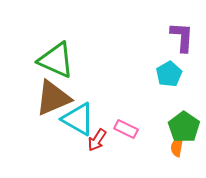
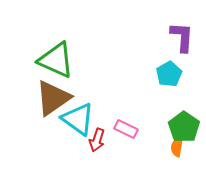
brown triangle: rotated 12 degrees counterclockwise
cyan triangle: rotated 6 degrees clockwise
red arrow: rotated 15 degrees counterclockwise
